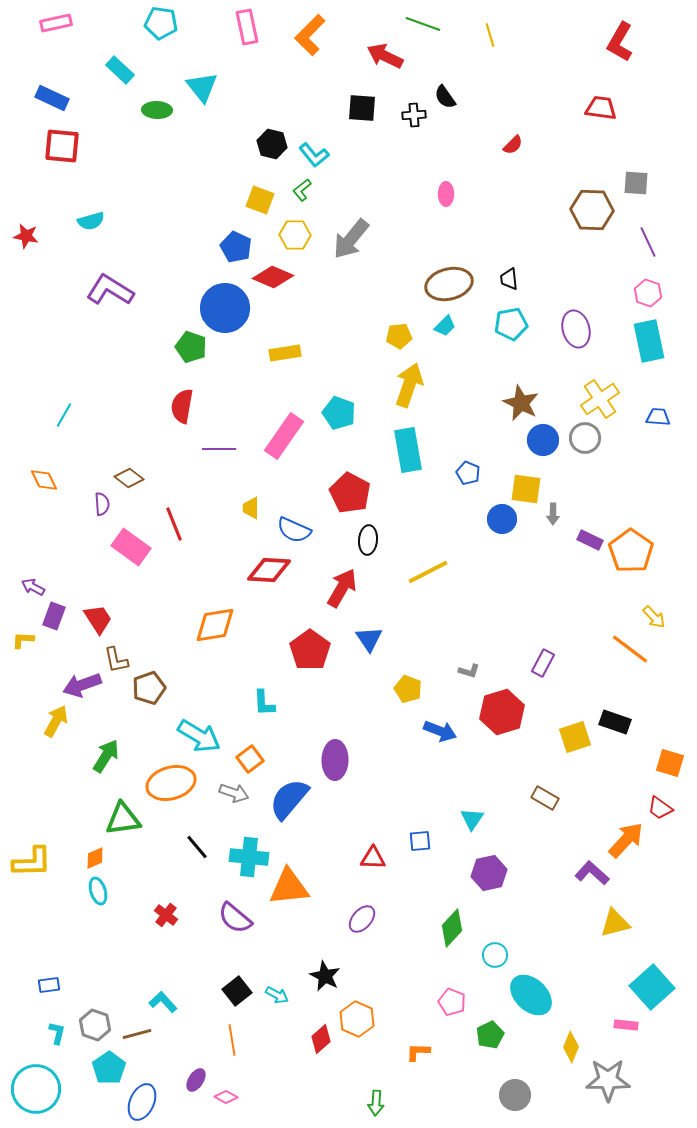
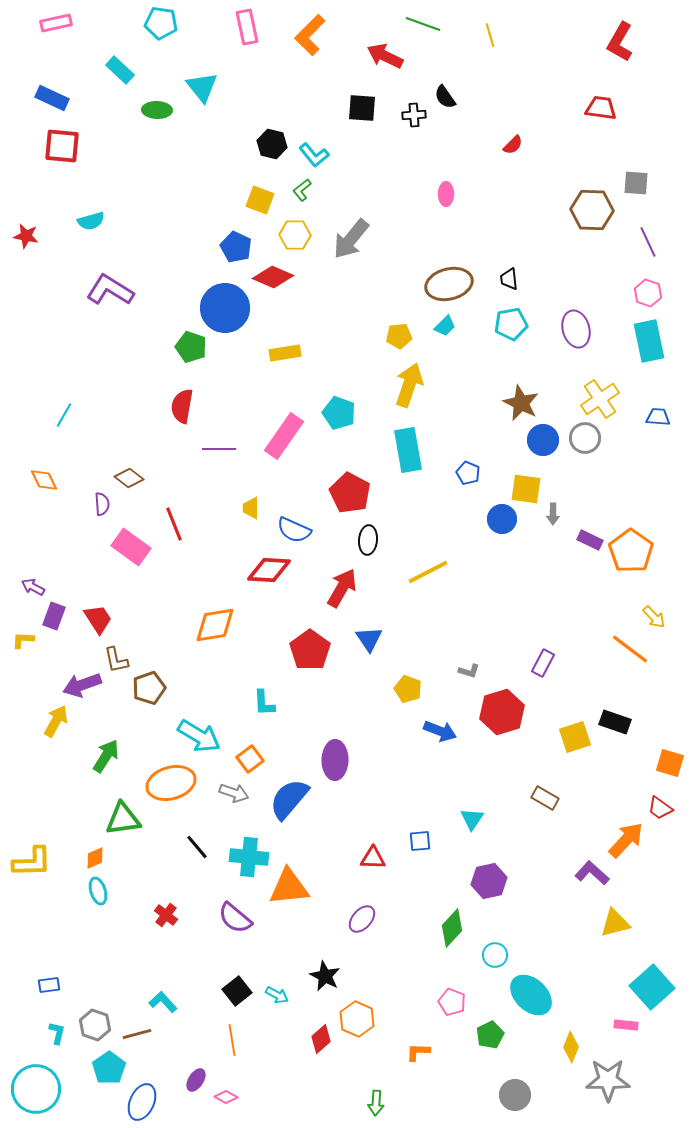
purple hexagon at (489, 873): moved 8 px down
